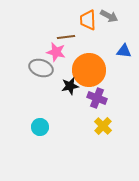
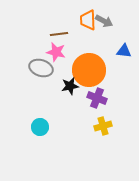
gray arrow: moved 5 px left, 5 px down
brown line: moved 7 px left, 3 px up
yellow cross: rotated 30 degrees clockwise
